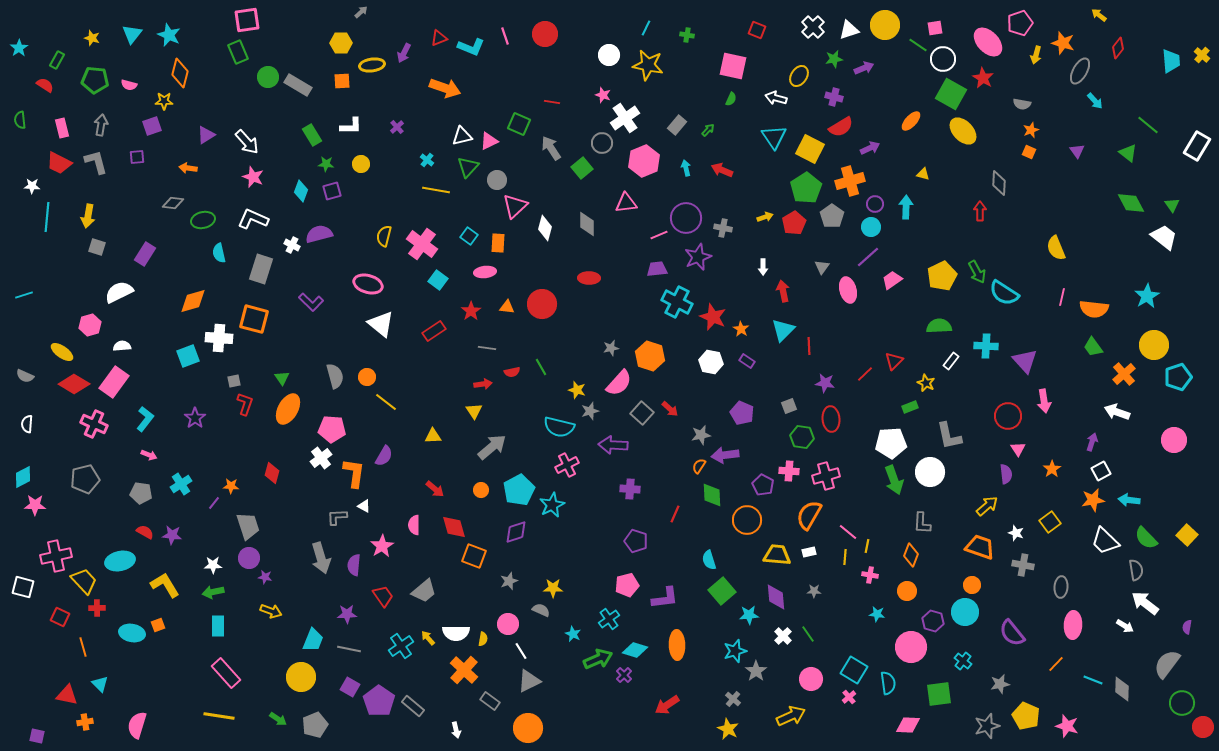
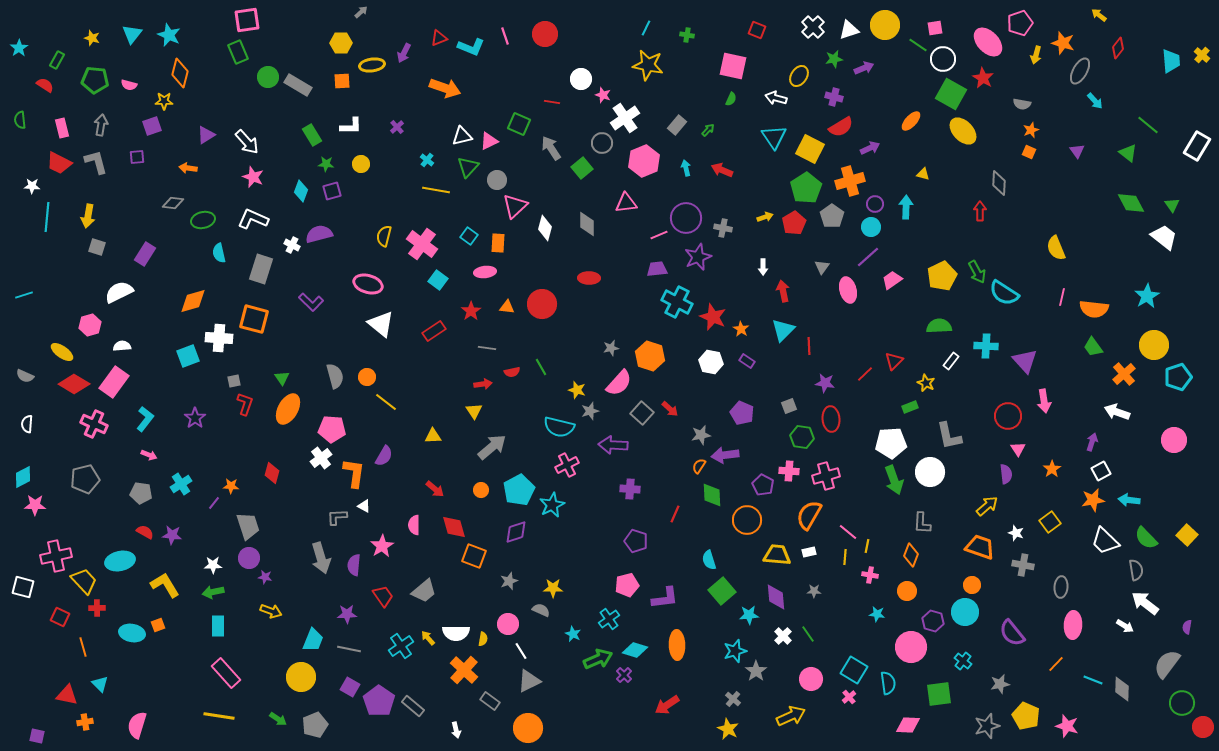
white circle at (609, 55): moved 28 px left, 24 px down
